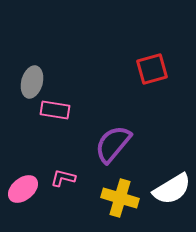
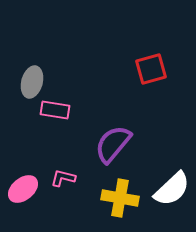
red square: moved 1 px left
white semicircle: rotated 12 degrees counterclockwise
yellow cross: rotated 6 degrees counterclockwise
